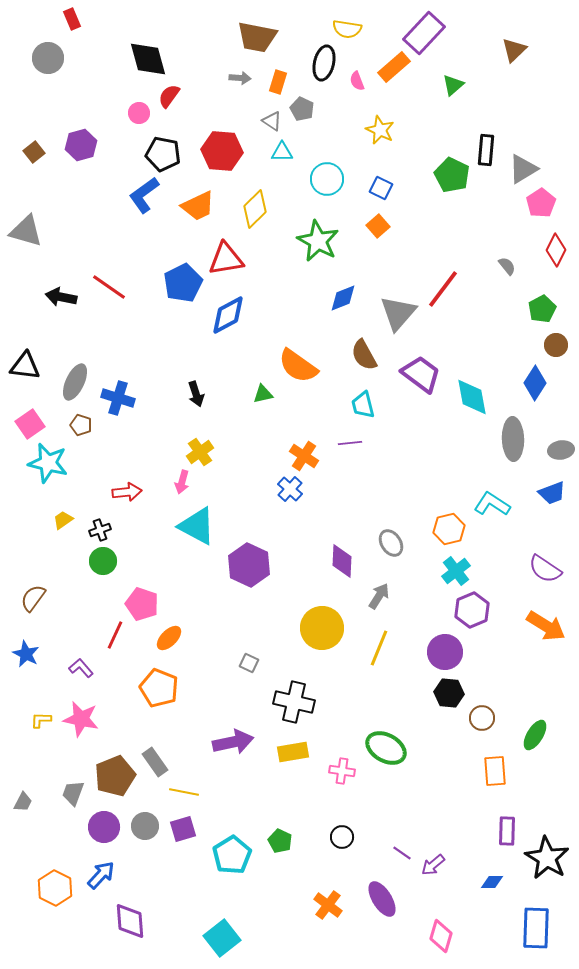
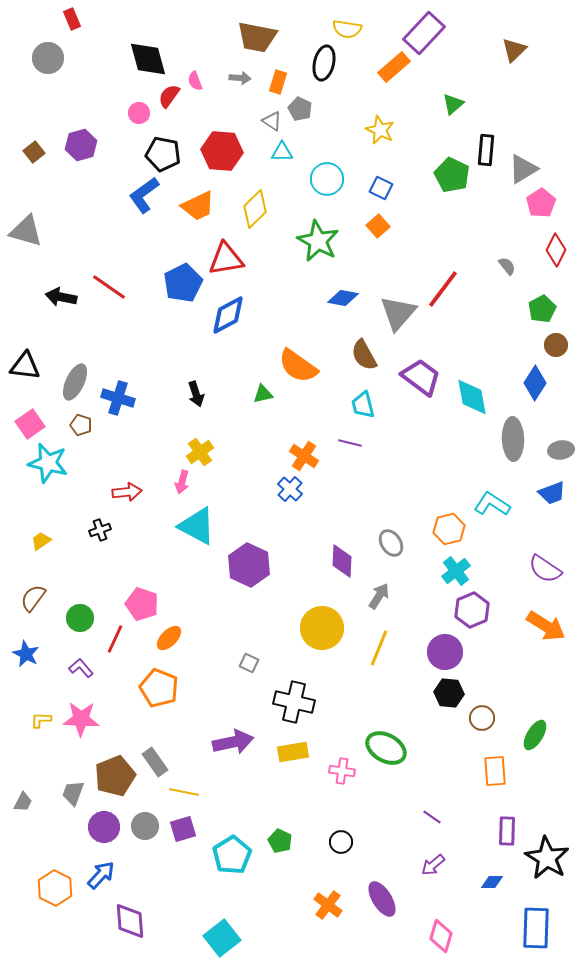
pink semicircle at (357, 81): moved 162 px left
green triangle at (453, 85): moved 19 px down
gray pentagon at (302, 109): moved 2 px left
blue diamond at (343, 298): rotated 32 degrees clockwise
purple trapezoid at (421, 374): moved 3 px down
purple line at (350, 443): rotated 20 degrees clockwise
yellow trapezoid at (63, 520): moved 22 px left, 21 px down
green circle at (103, 561): moved 23 px left, 57 px down
red line at (115, 635): moved 4 px down
pink star at (81, 719): rotated 9 degrees counterclockwise
black circle at (342, 837): moved 1 px left, 5 px down
purple line at (402, 853): moved 30 px right, 36 px up
